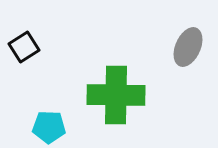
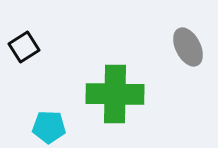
gray ellipse: rotated 51 degrees counterclockwise
green cross: moved 1 px left, 1 px up
